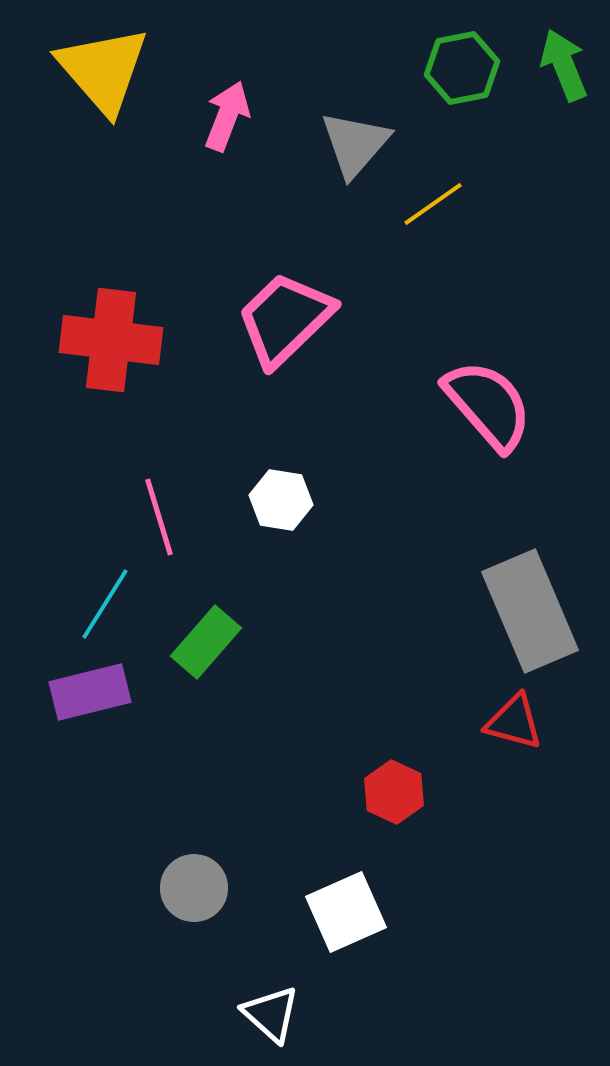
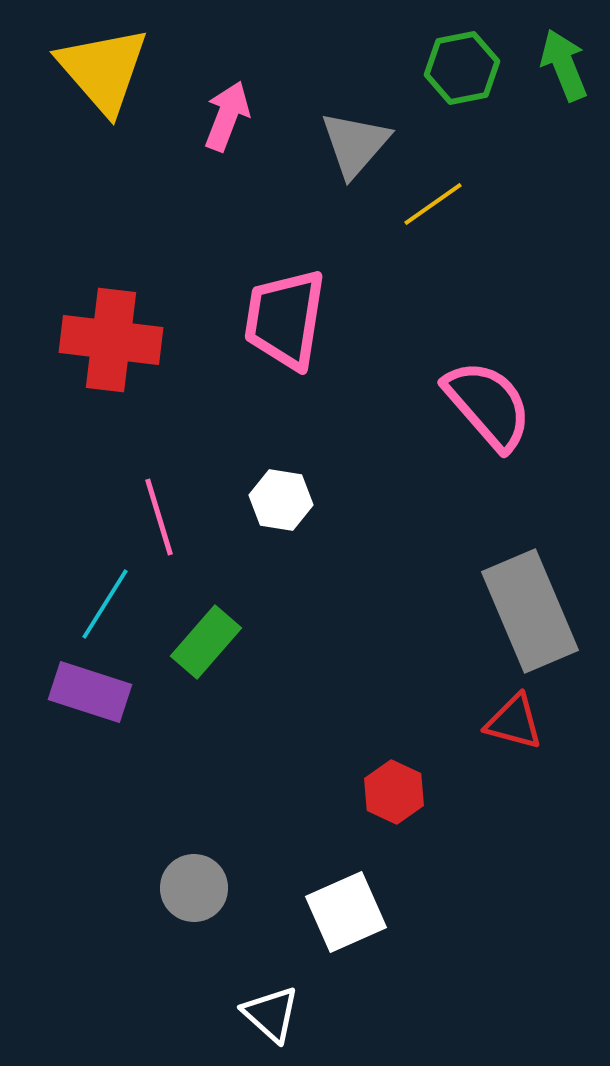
pink trapezoid: rotated 37 degrees counterclockwise
purple rectangle: rotated 32 degrees clockwise
